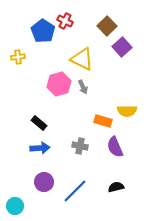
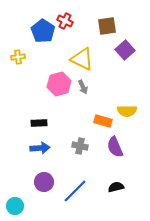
brown square: rotated 36 degrees clockwise
purple square: moved 3 px right, 3 px down
black rectangle: rotated 42 degrees counterclockwise
